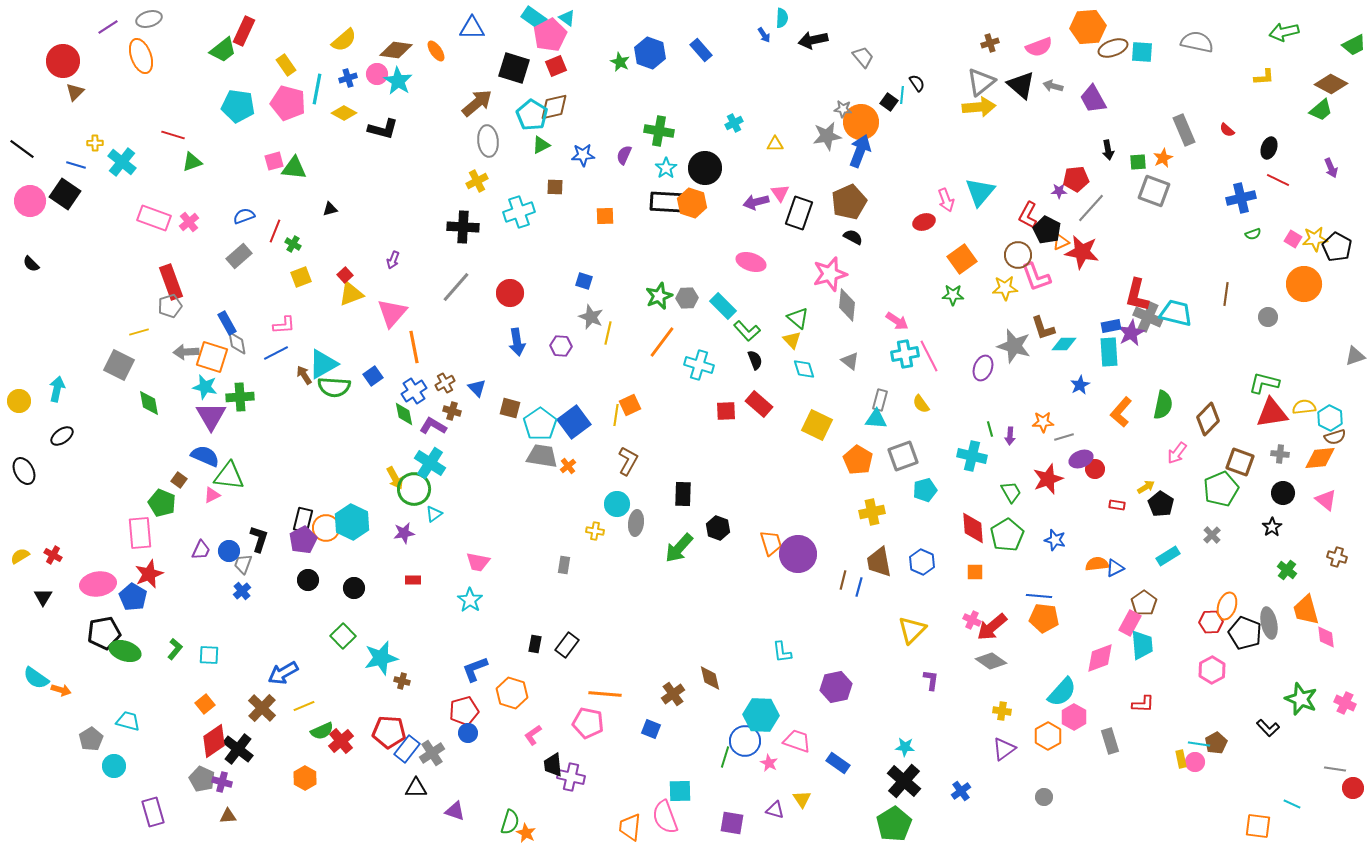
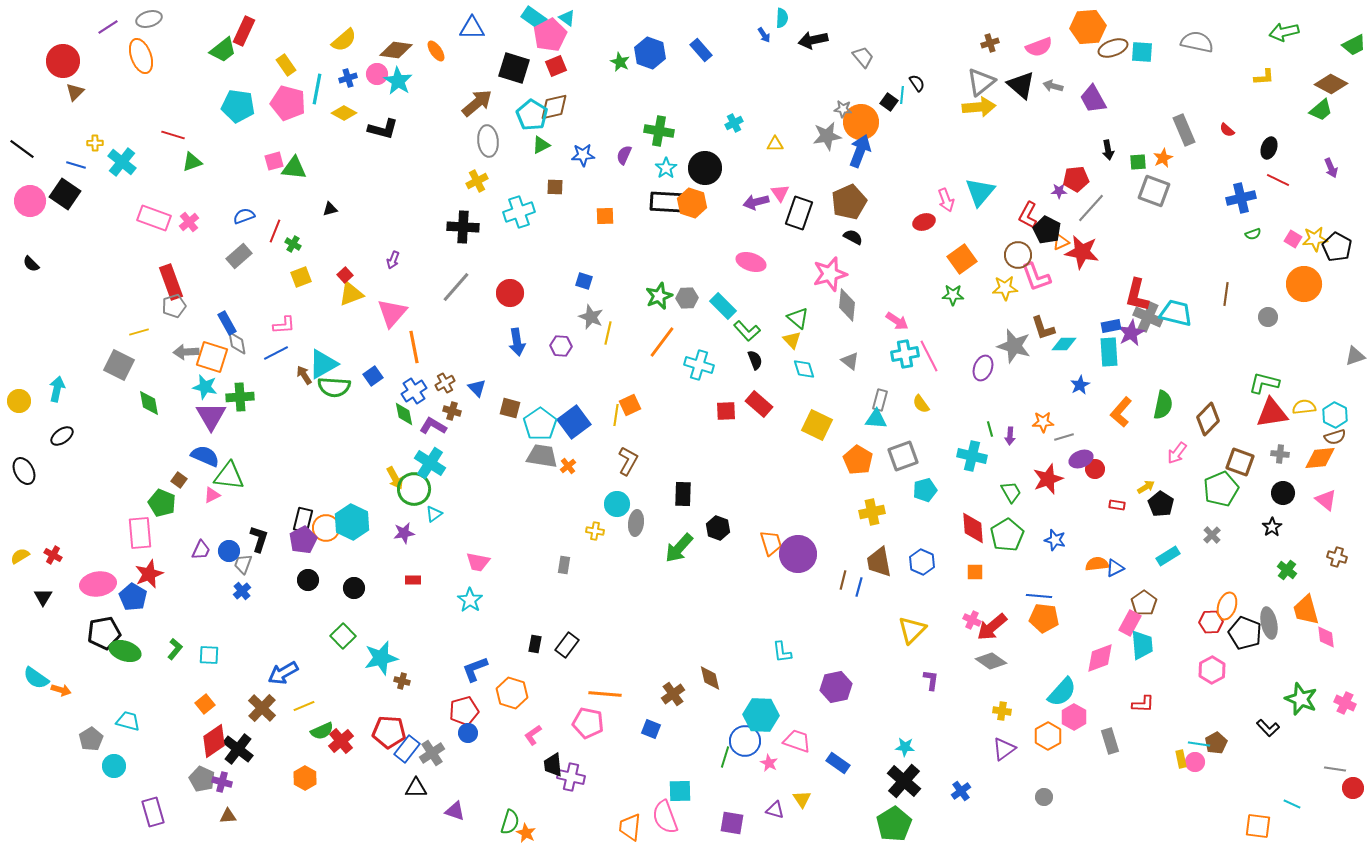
gray pentagon at (170, 306): moved 4 px right
cyan hexagon at (1330, 418): moved 5 px right, 3 px up
